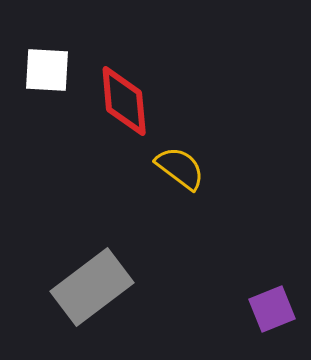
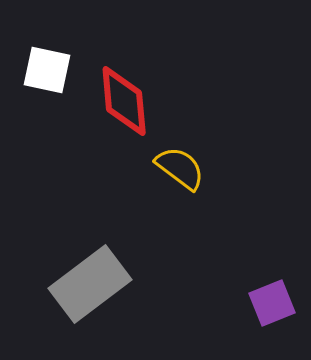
white square: rotated 9 degrees clockwise
gray rectangle: moved 2 px left, 3 px up
purple square: moved 6 px up
